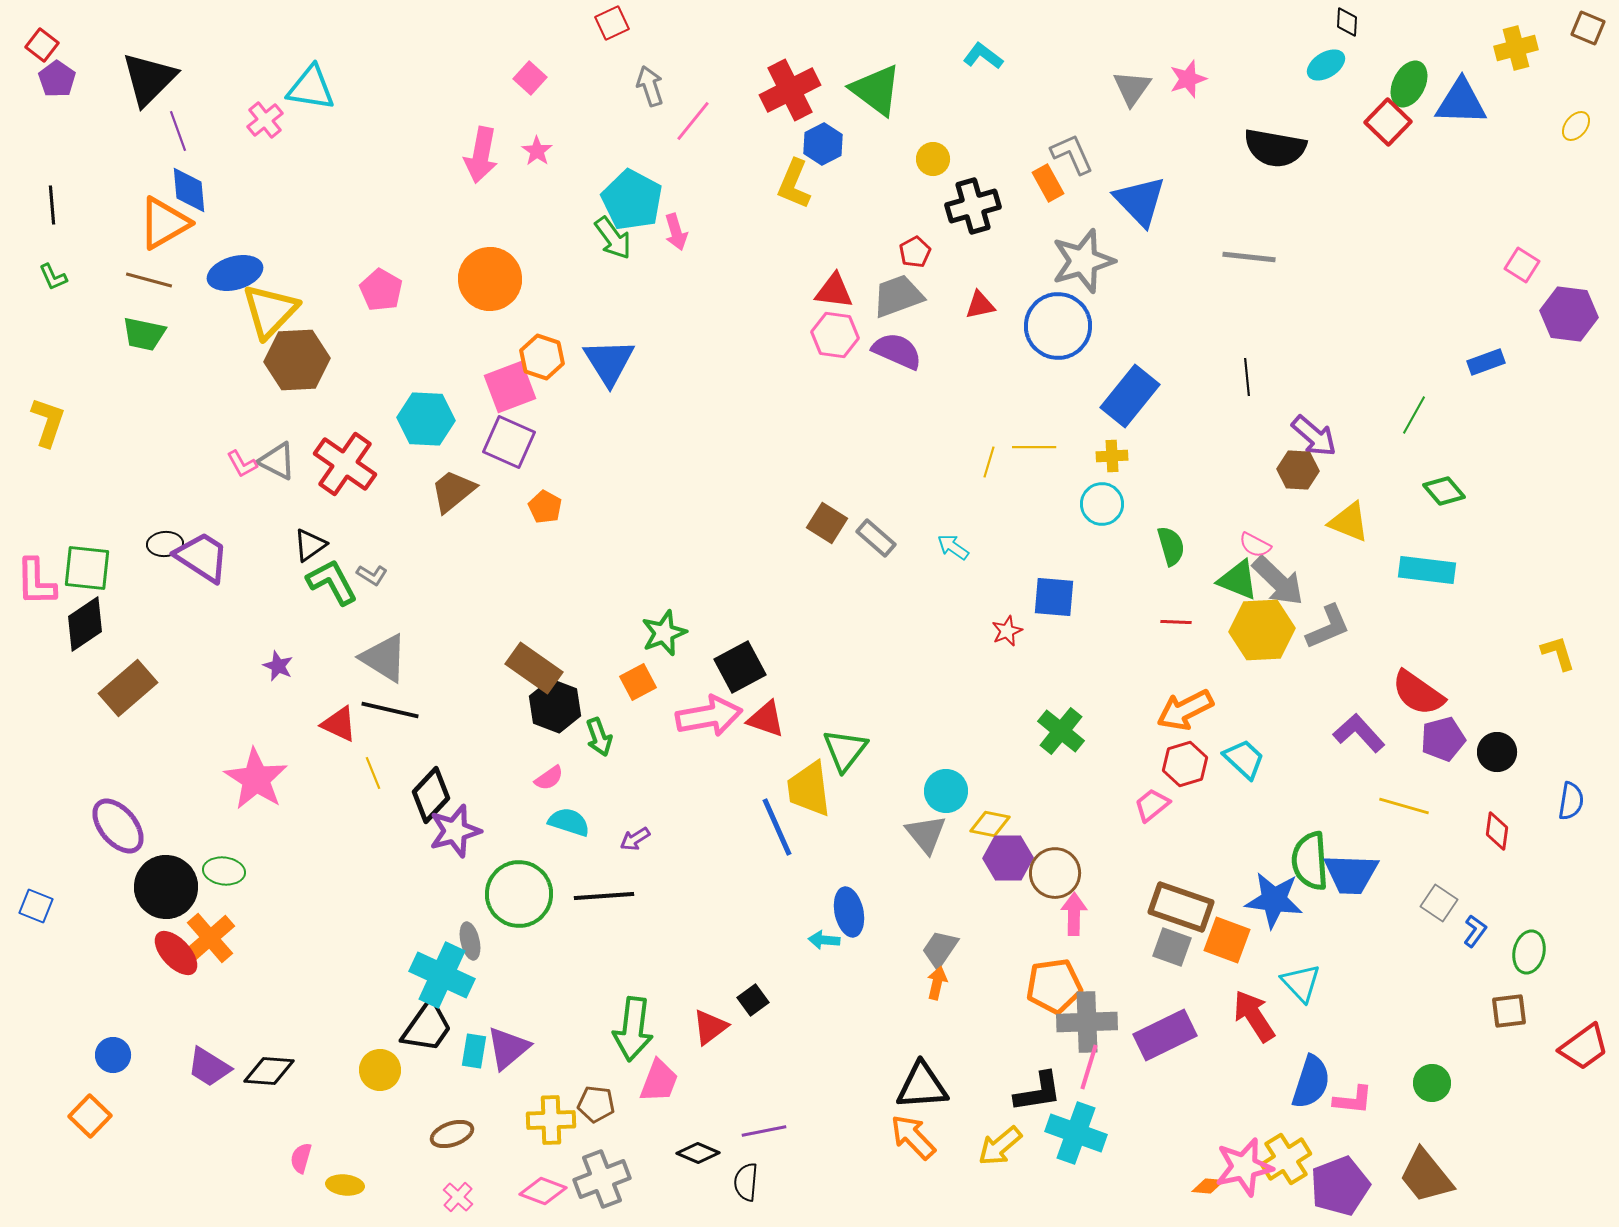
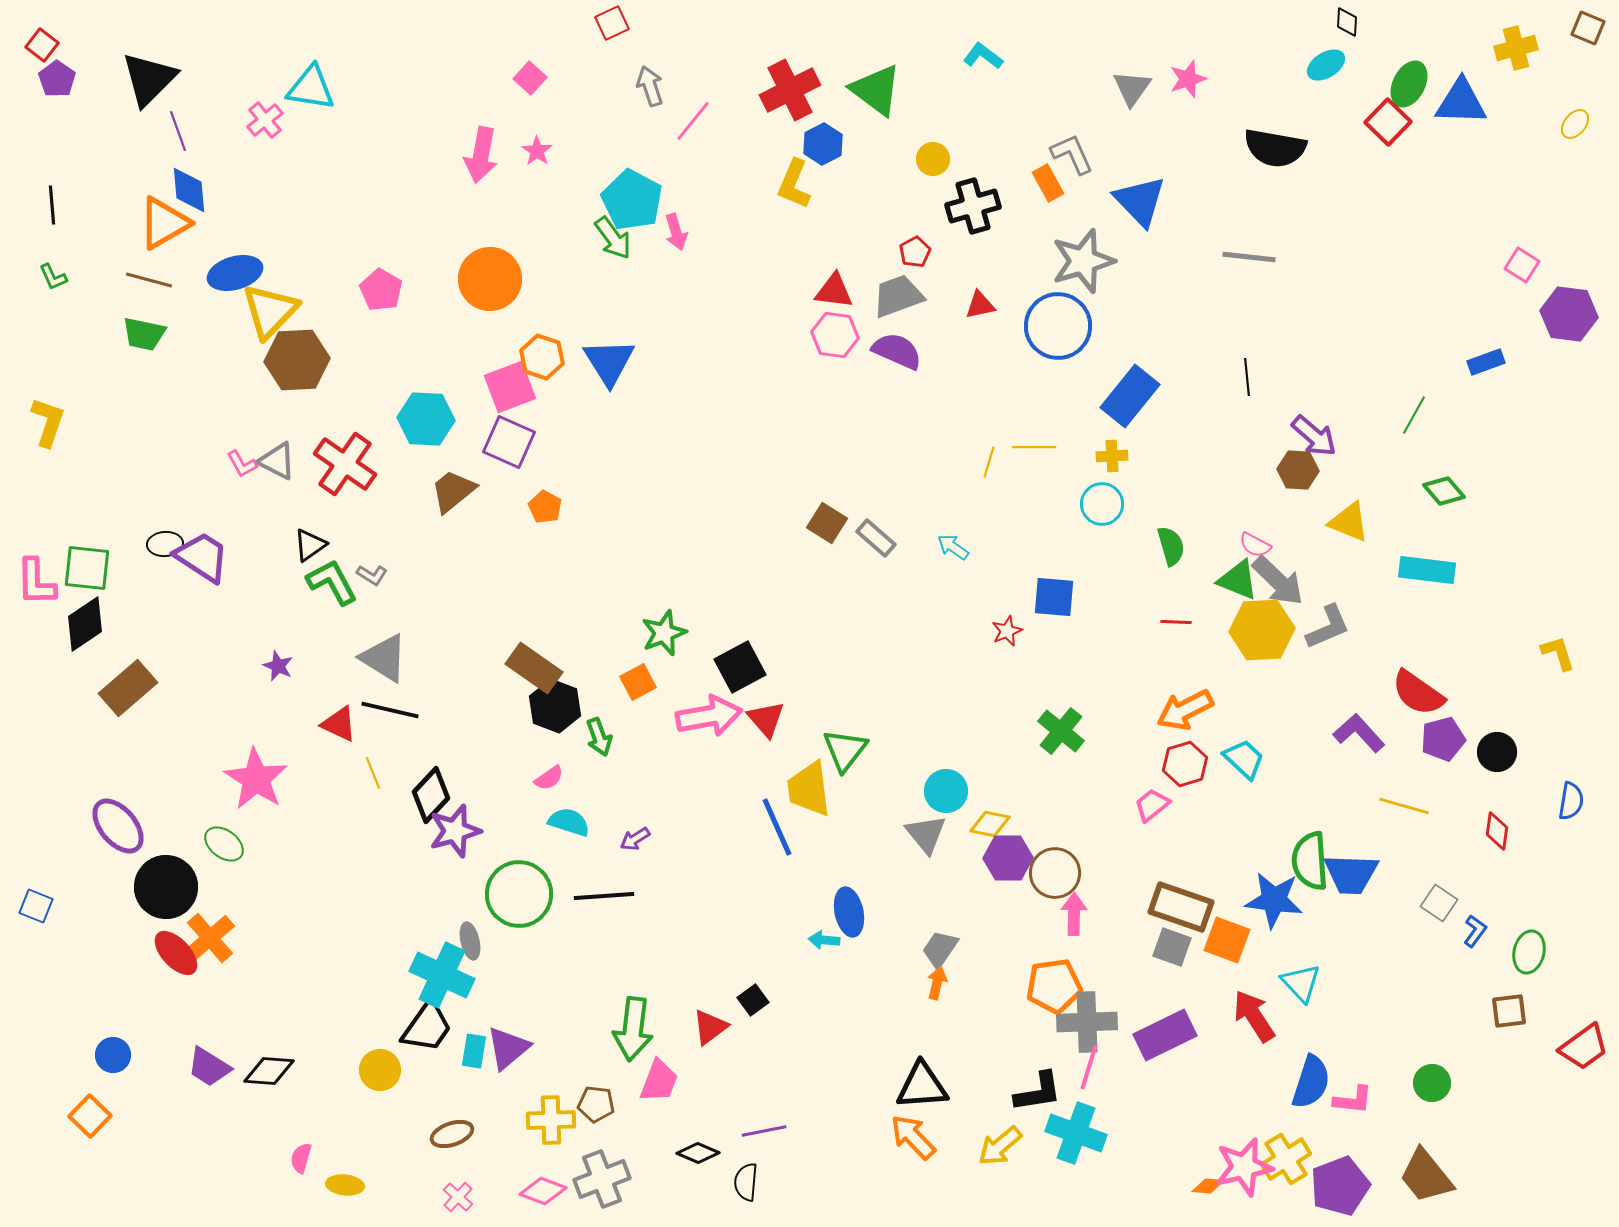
yellow ellipse at (1576, 126): moved 1 px left, 2 px up
red triangle at (766, 719): rotated 30 degrees clockwise
green ellipse at (224, 871): moved 27 px up; rotated 30 degrees clockwise
